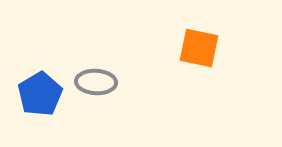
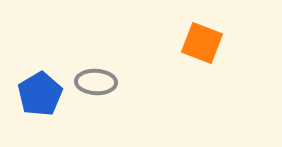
orange square: moved 3 px right, 5 px up; rotated 9 degrees clockwise
